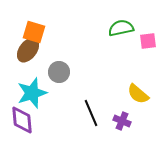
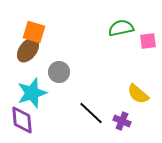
black line: rotated 24 degrees counterclockwise
